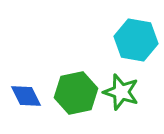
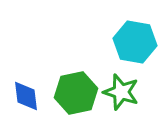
cyan hexagon: moved 1 px left, 2 px down
blue diamond: rotated 20 degrees clockwise
